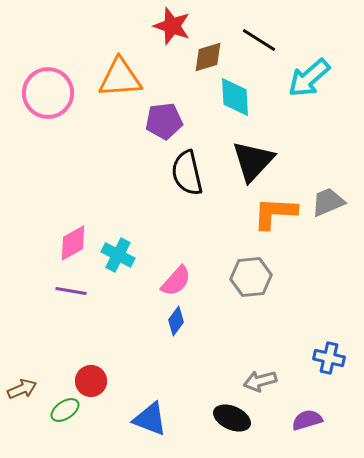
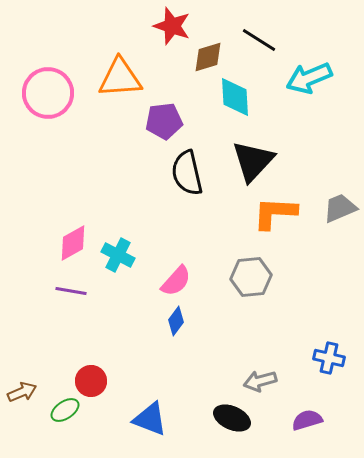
cyan arrow: rotated 18 degrees clockwise
gray trapezoid: moved 12 px right, 6 px down
brown arrow: moved 3 px down
